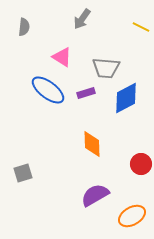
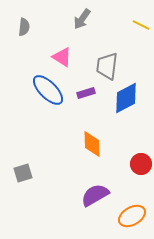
yellow line: moved 2 px up
gray trapezoid: moved 1 px right, 2 px up; rotated 92 degrees clockwise
blue ellipse: rotated 8 degrees clockwise
